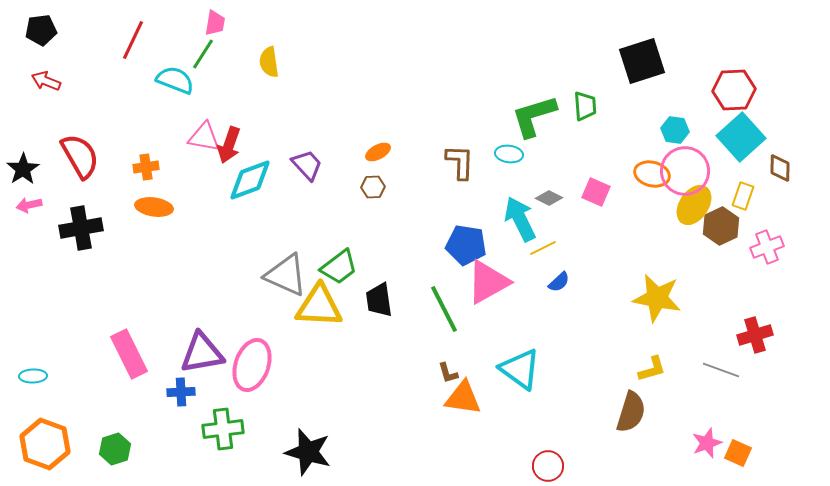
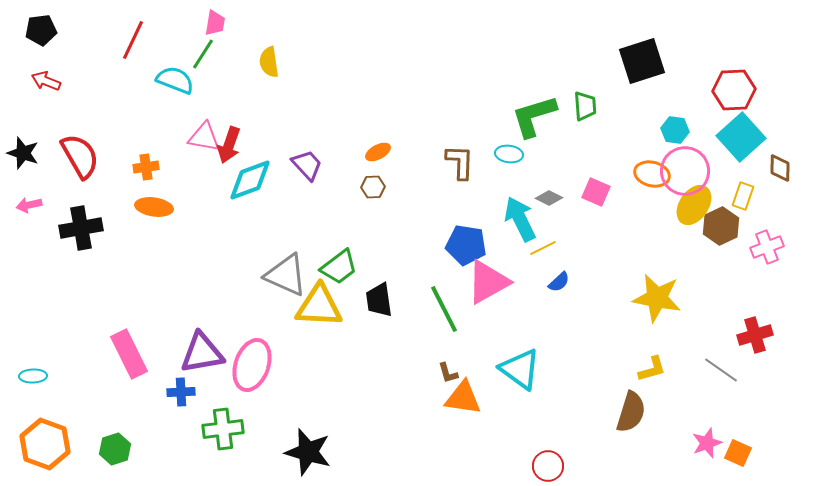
black star at (23, 169): moved 16 px up; rotated 20 degrees counterclockwise
gray line at (721, 370): rotated 15 degrees clockwise
